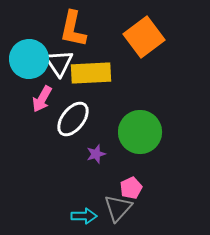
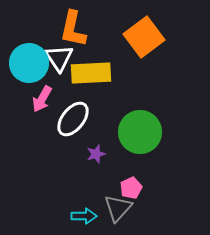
cyan circle: moved 4 px down
white triangle: moved 5 px up
